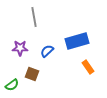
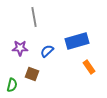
orange rectangle: moved 1 px right
green semicircle: rotated 40 degrees counterclockwise
